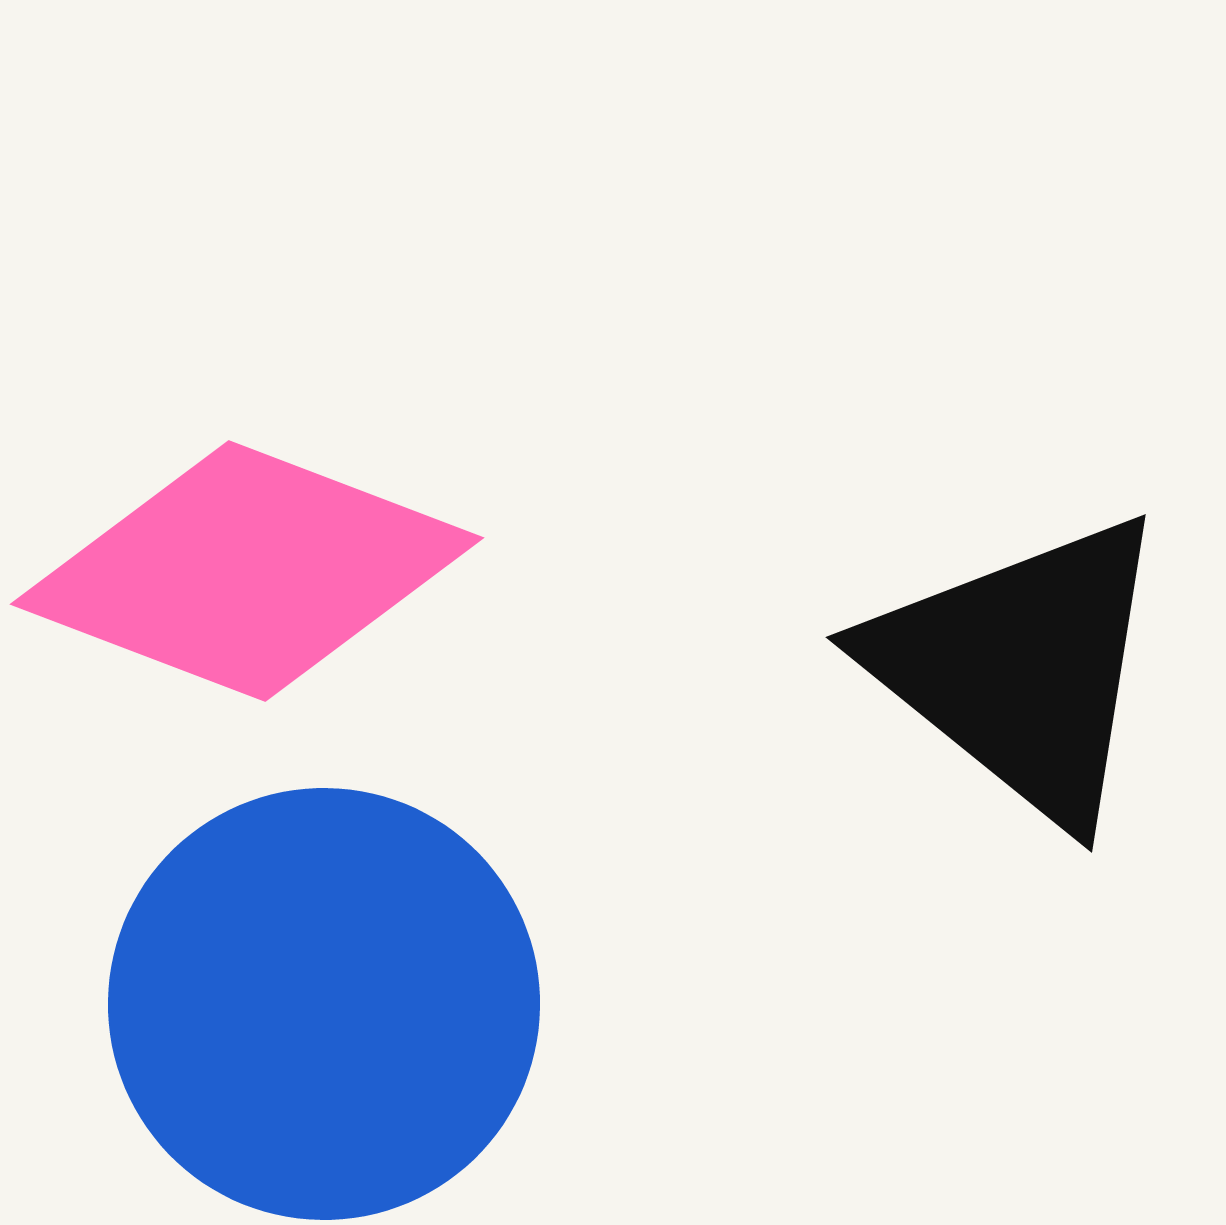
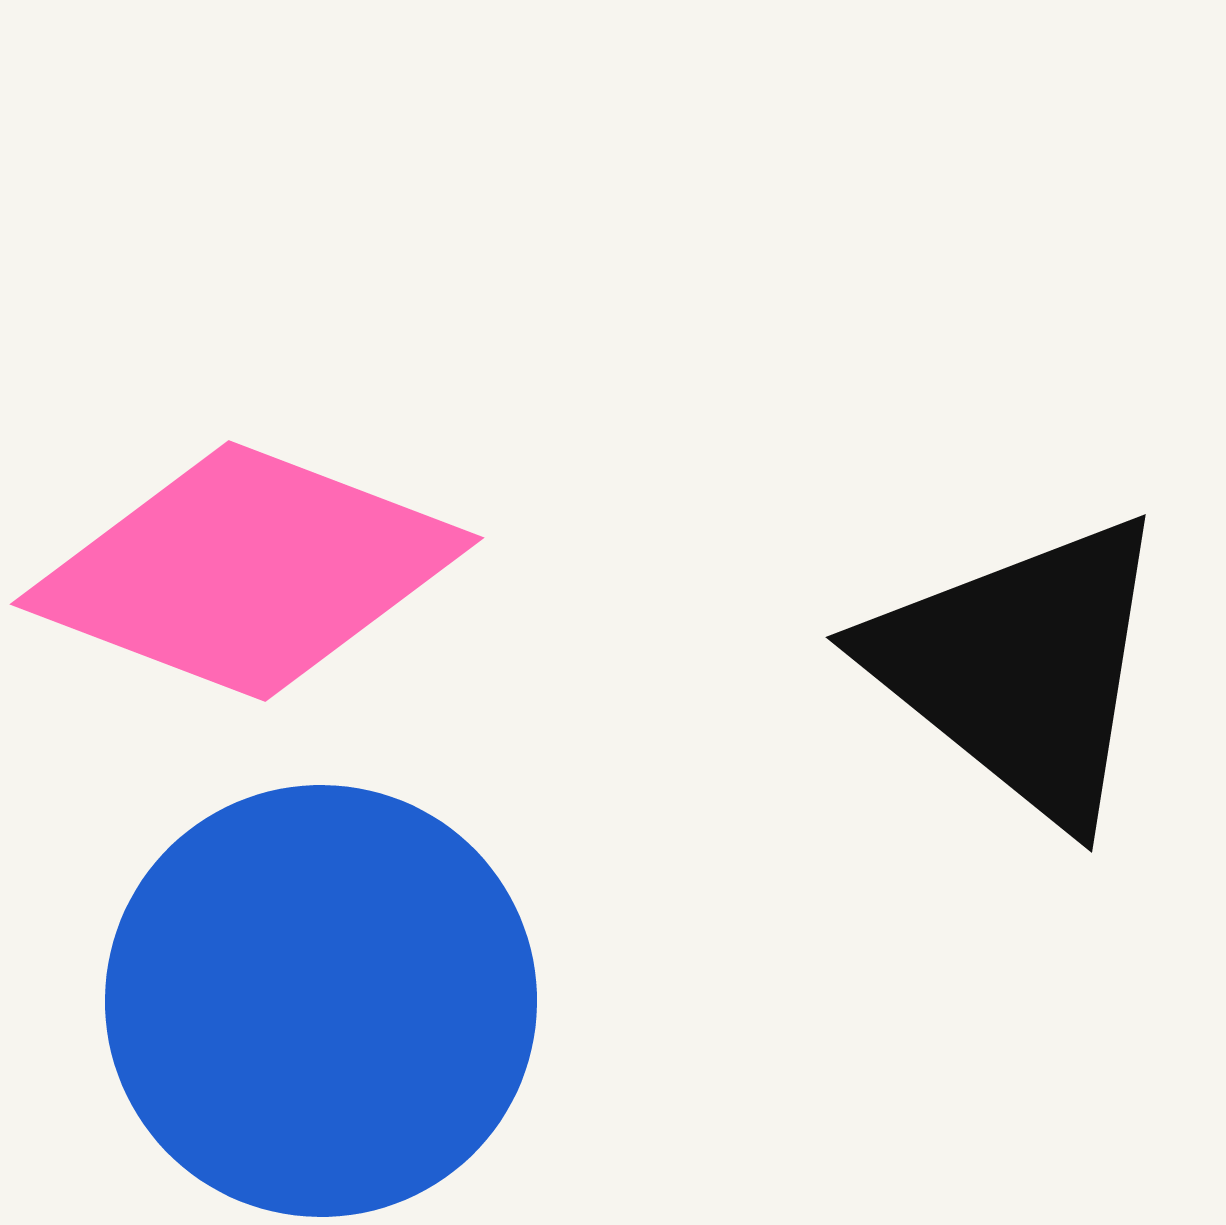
blue circle: moved 3 px left, 3 px up
